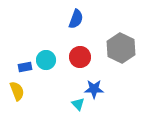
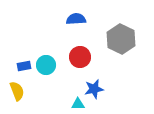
blue semicircle: rotated 114 degrees counterclockwise
gray hexagon: moved 9 px up
cyan circle: moved 5 px down
blue rectangle: moved 1 px left, 1 px up
blue star: rotated 12 degrees counterclockwise
cyan triangle: rotated 48 degrees counterclockwise
